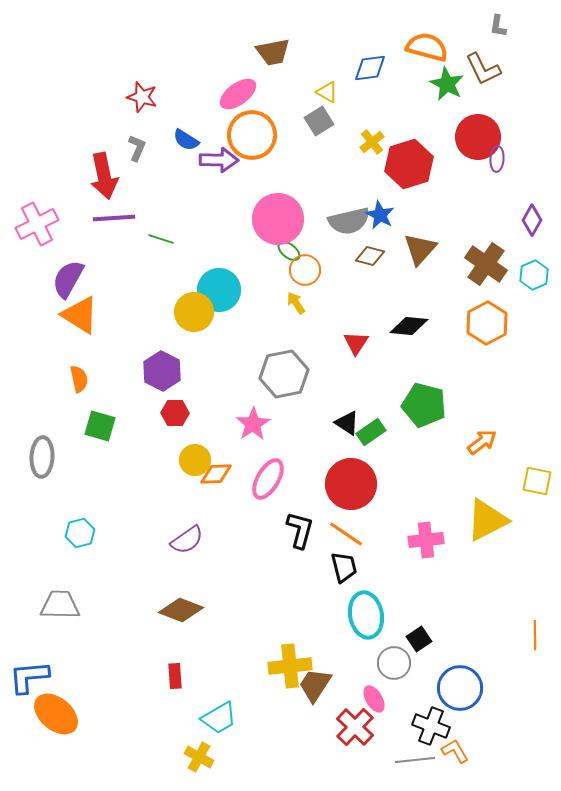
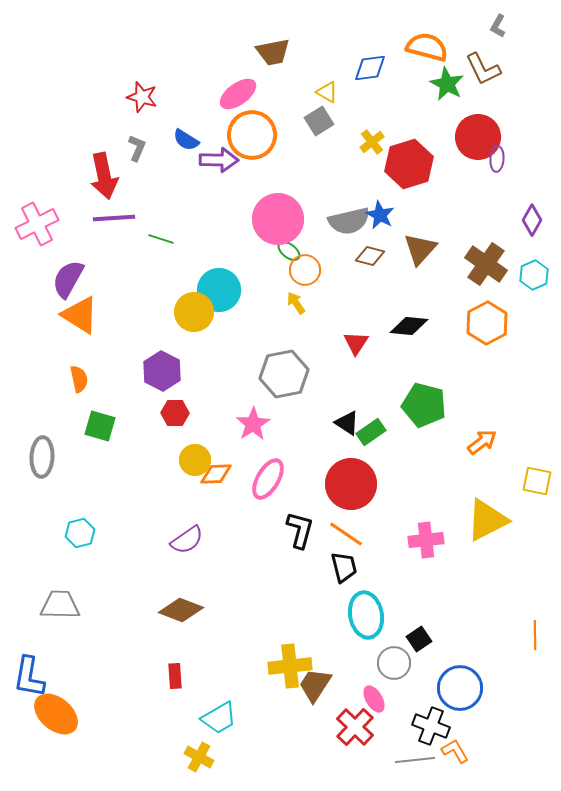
gray L-shape at (498, 26): rotated 20 degrees clockwise
blue L-shape at (29, 677): rotated 75 degrees counterclockwise
